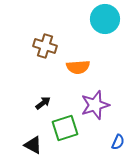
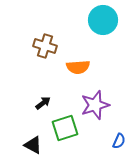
cyan circle: moved 2 px left, 1 px down
blue semicircle: moved 1 px right, 1 px up
